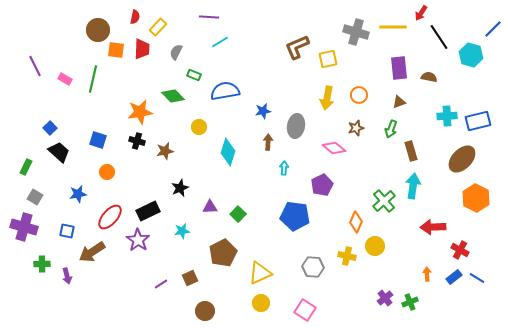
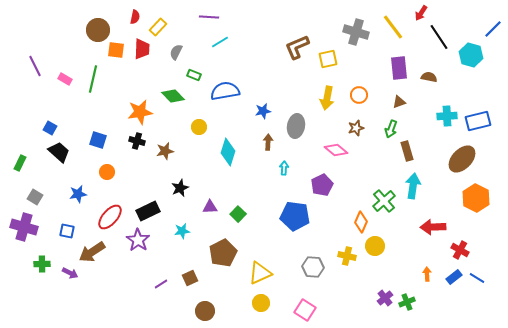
yellow line at (393, 27): rotated 52 degrees clockwise
blue square at (50, 128): rotated 16 degrees counterclockwise
pink diamond at (334, 148): moved 2 px right, 2 px down
brown rectangle at (411, 151): moved 4 px left
green rectangle at (26, 167): moved 6 px left, 4 px up
orange diamond at (356, 222): moved 5 px right
purple arrow at (67, 276): moved 3 px right, 3 px up; rotated 49 degrees counterclockwise
green cross at (410, 302): moved 3 px left
